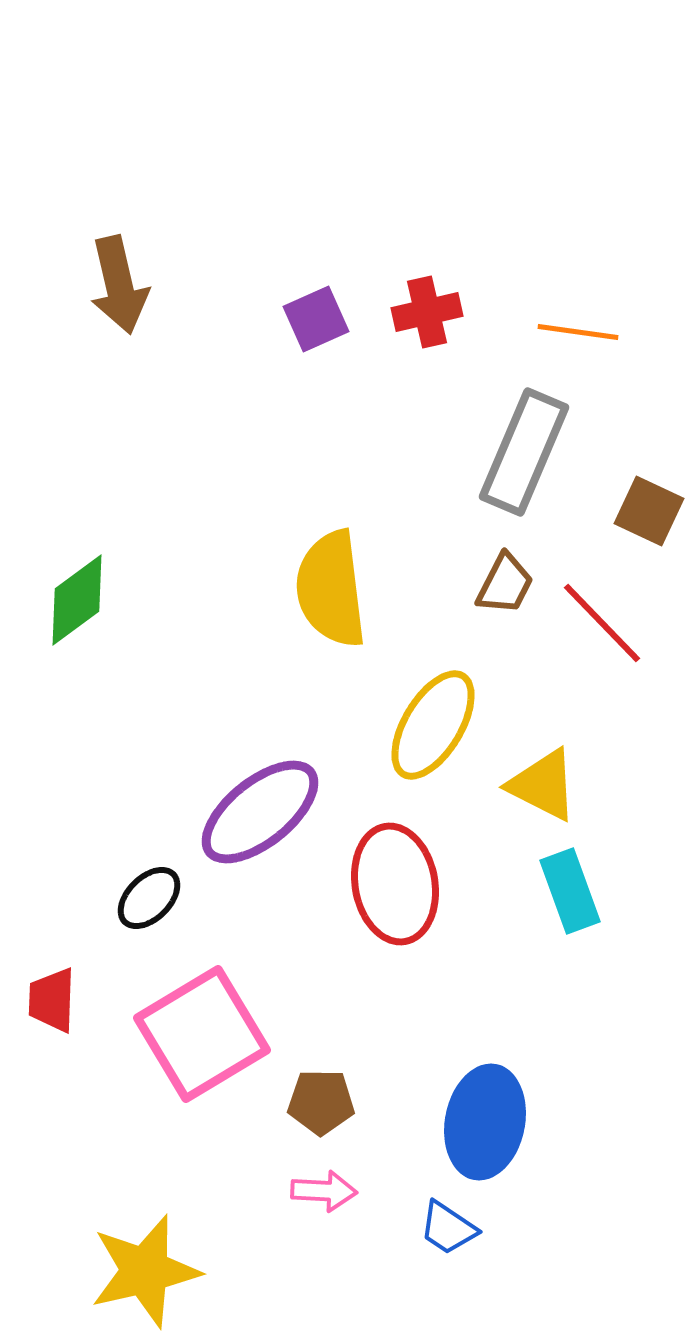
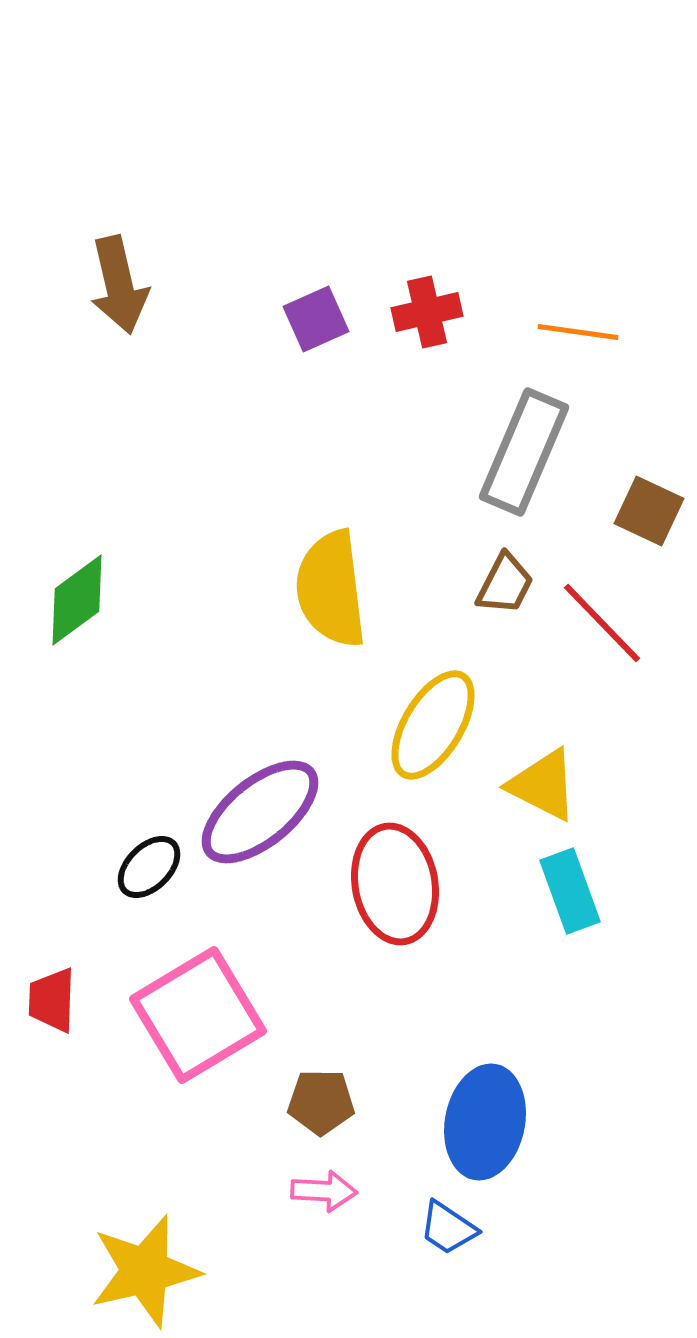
black ellipse: moved 31 px up
pink square: moved 4 px left, 19 px up
